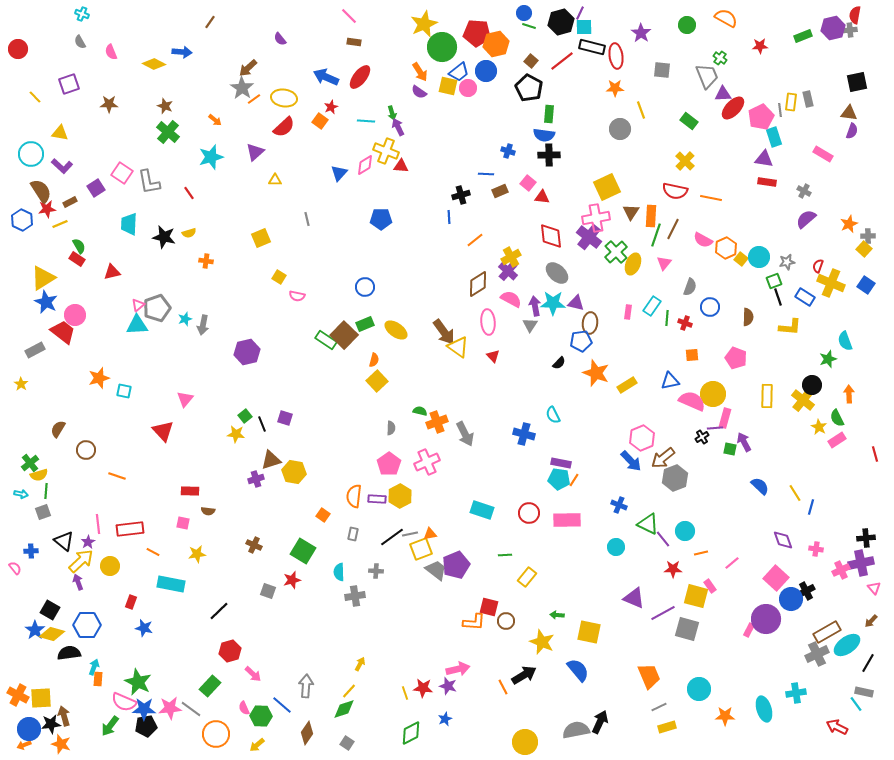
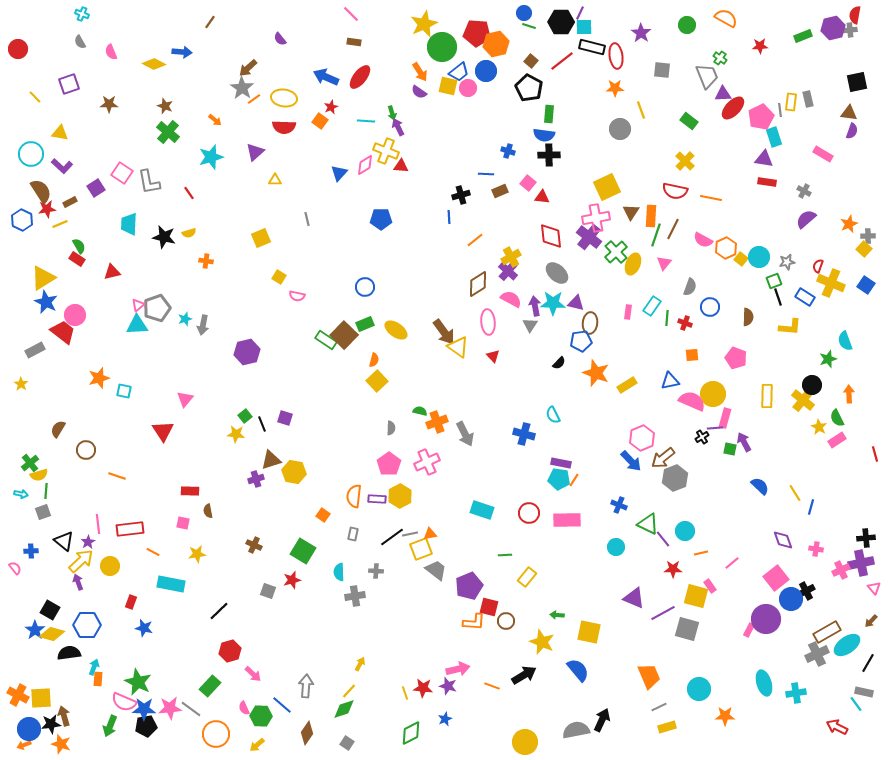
pink line at (349, 16): moved 2 px right, 2 px up
black hexagon at (561, 22): rotated 15 degrees clockwise
red semicircle at (284, 127): rotated 45 degrees clockwise
red triangle at (163, 431): rotated 10 degrees clockwise
brown semicircle at (208, 511): rotated 72 degrees clockwise
purple pentagon at (456, 565): moved 13 px right, 21 px down
pink square at (776, 578): rotated 10 degrees clockwise
orange line at (503, 687): moved 11 px left, 1 px up; rotated 42 degrees counterclockwise
cyan ellipse at (764, 709): moved 26 px up
black arrow at (600, 722): moved 2 px right, 2 px up
green arrow at (110, 726): rotated 15 degrees counterclockwise
